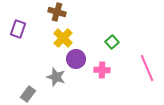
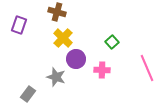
purple rectangle: moved 1 px right, 4 px up
